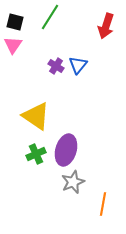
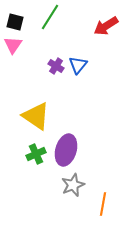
red arrow: rotated 40 degrees clockwise
gray star: moved 3 px down
